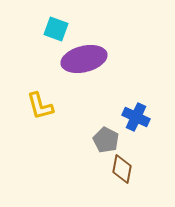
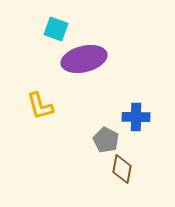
blue cross: rotated 24 degrees counterclockwise
